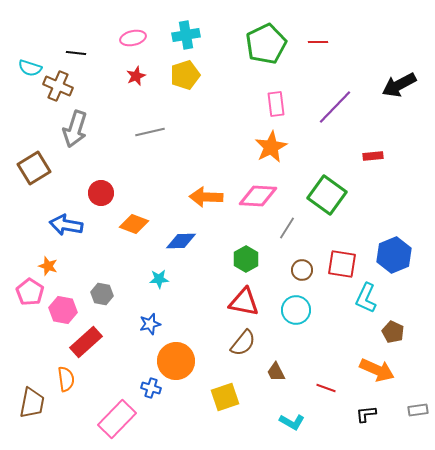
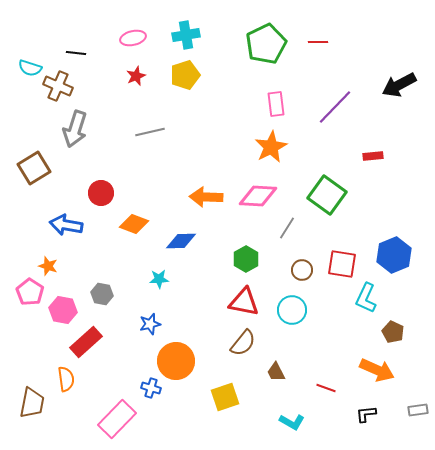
cyan circle at (296, 310): moved 4 px left
